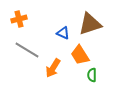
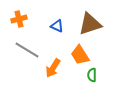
blue triangle: moved 6 px left, 7 px up
